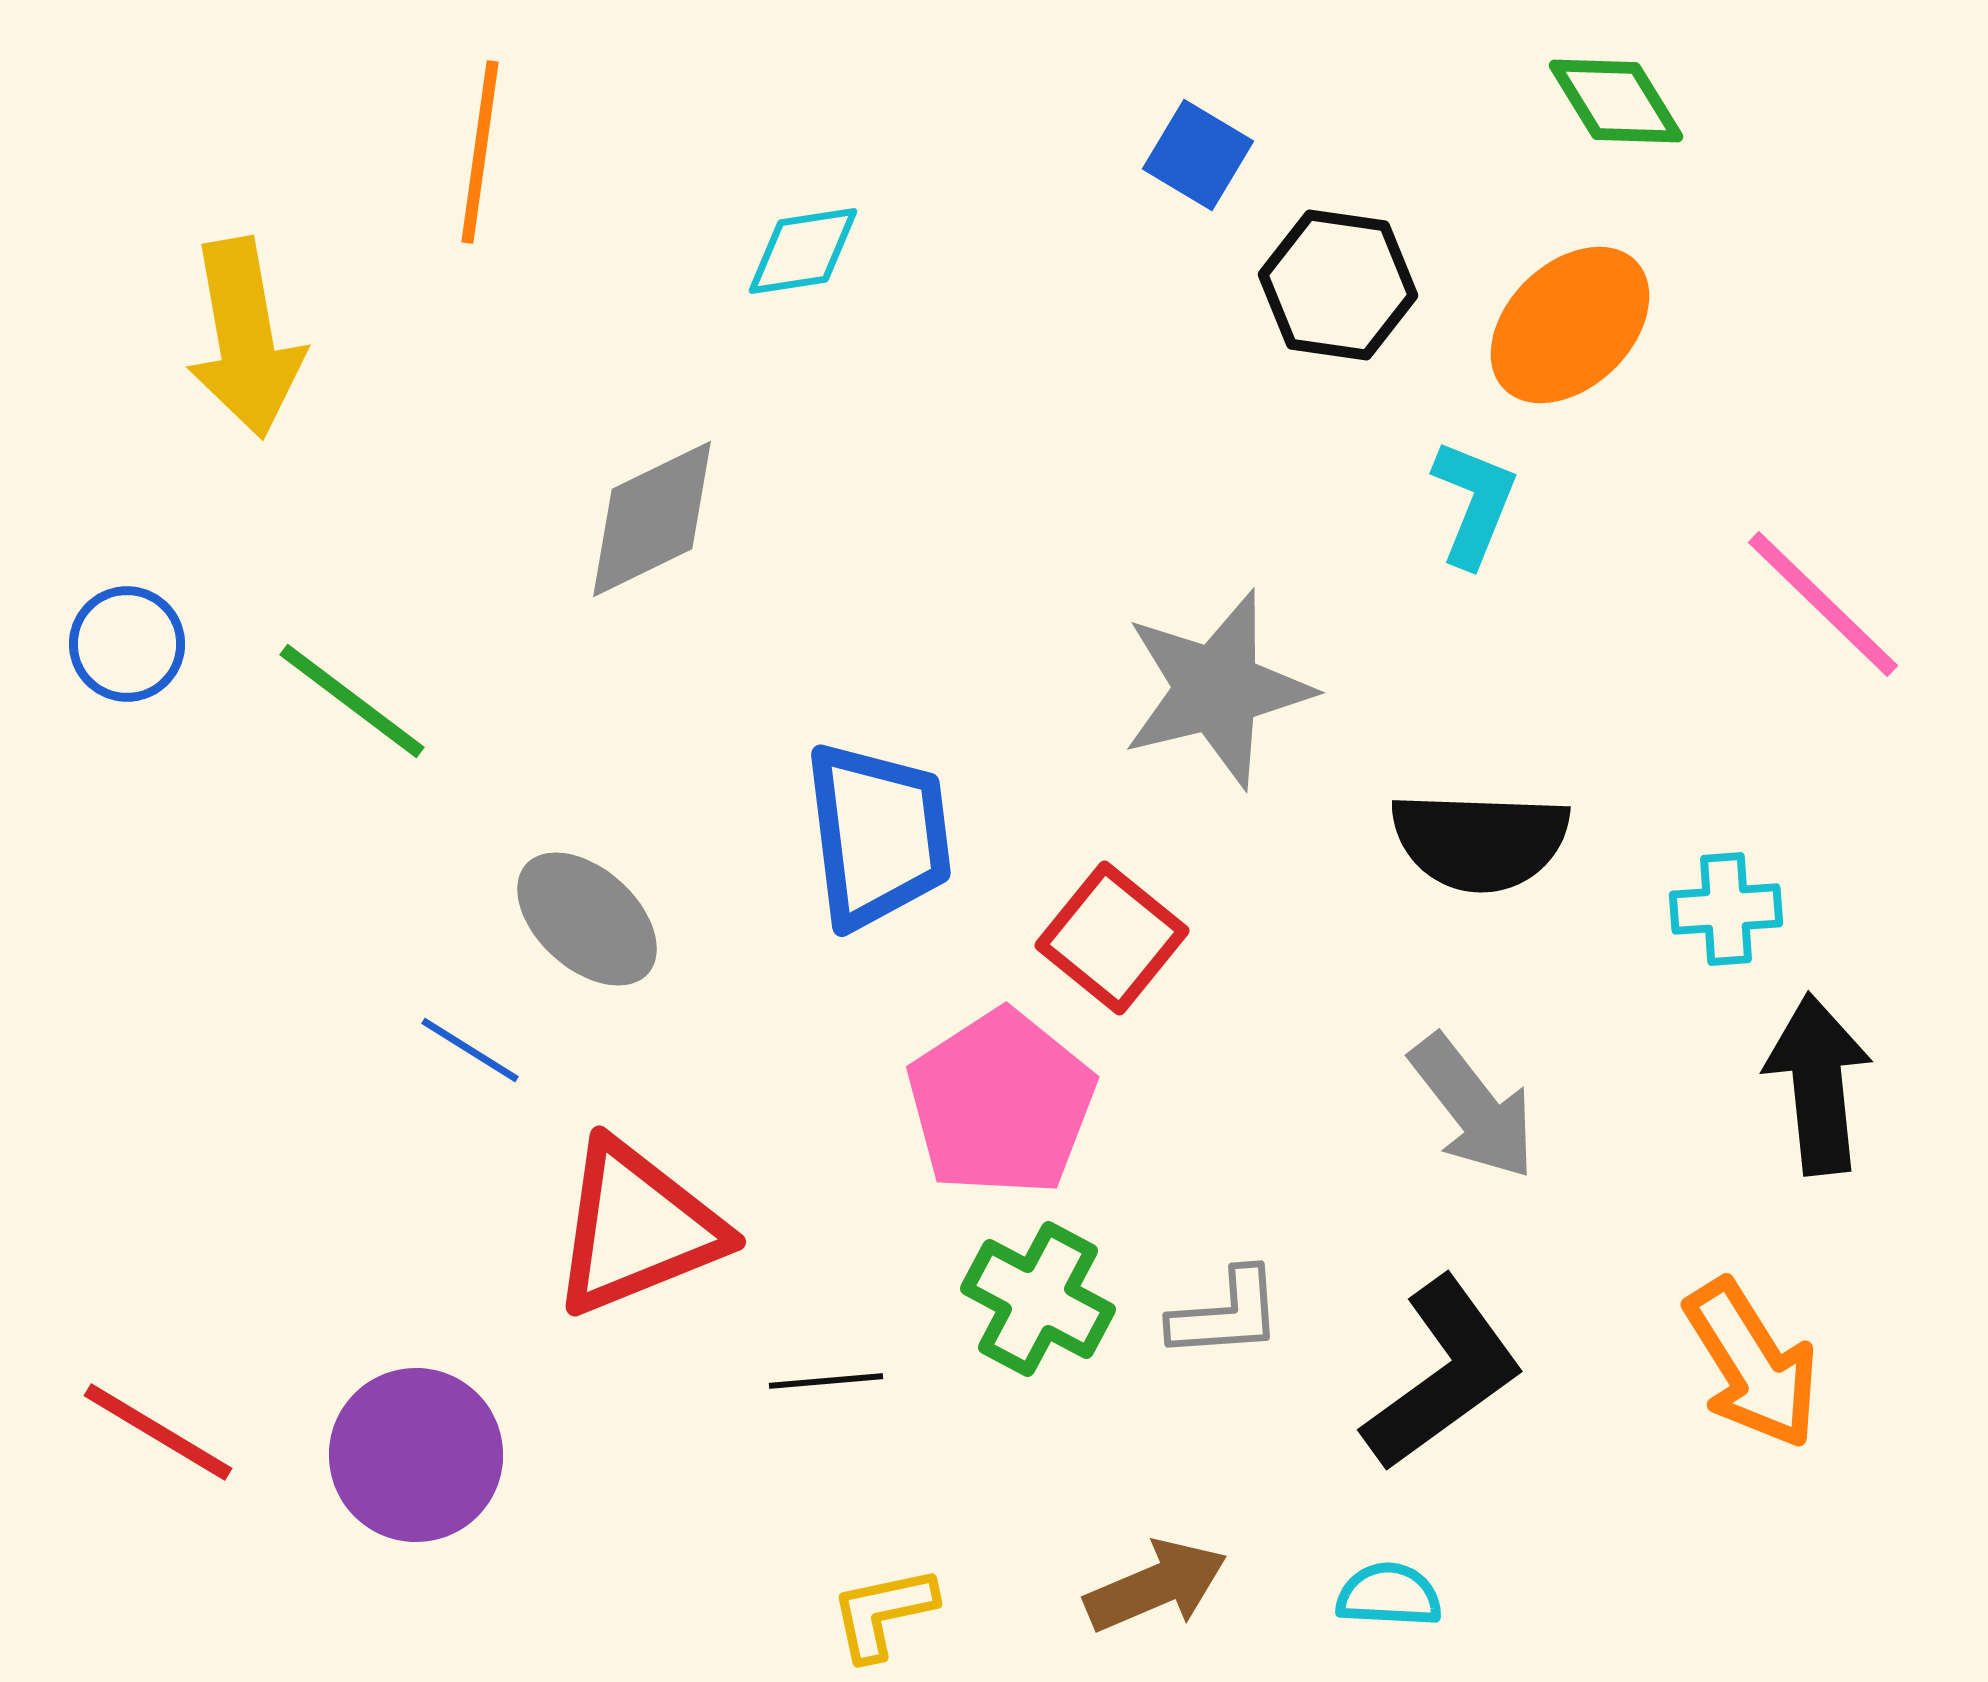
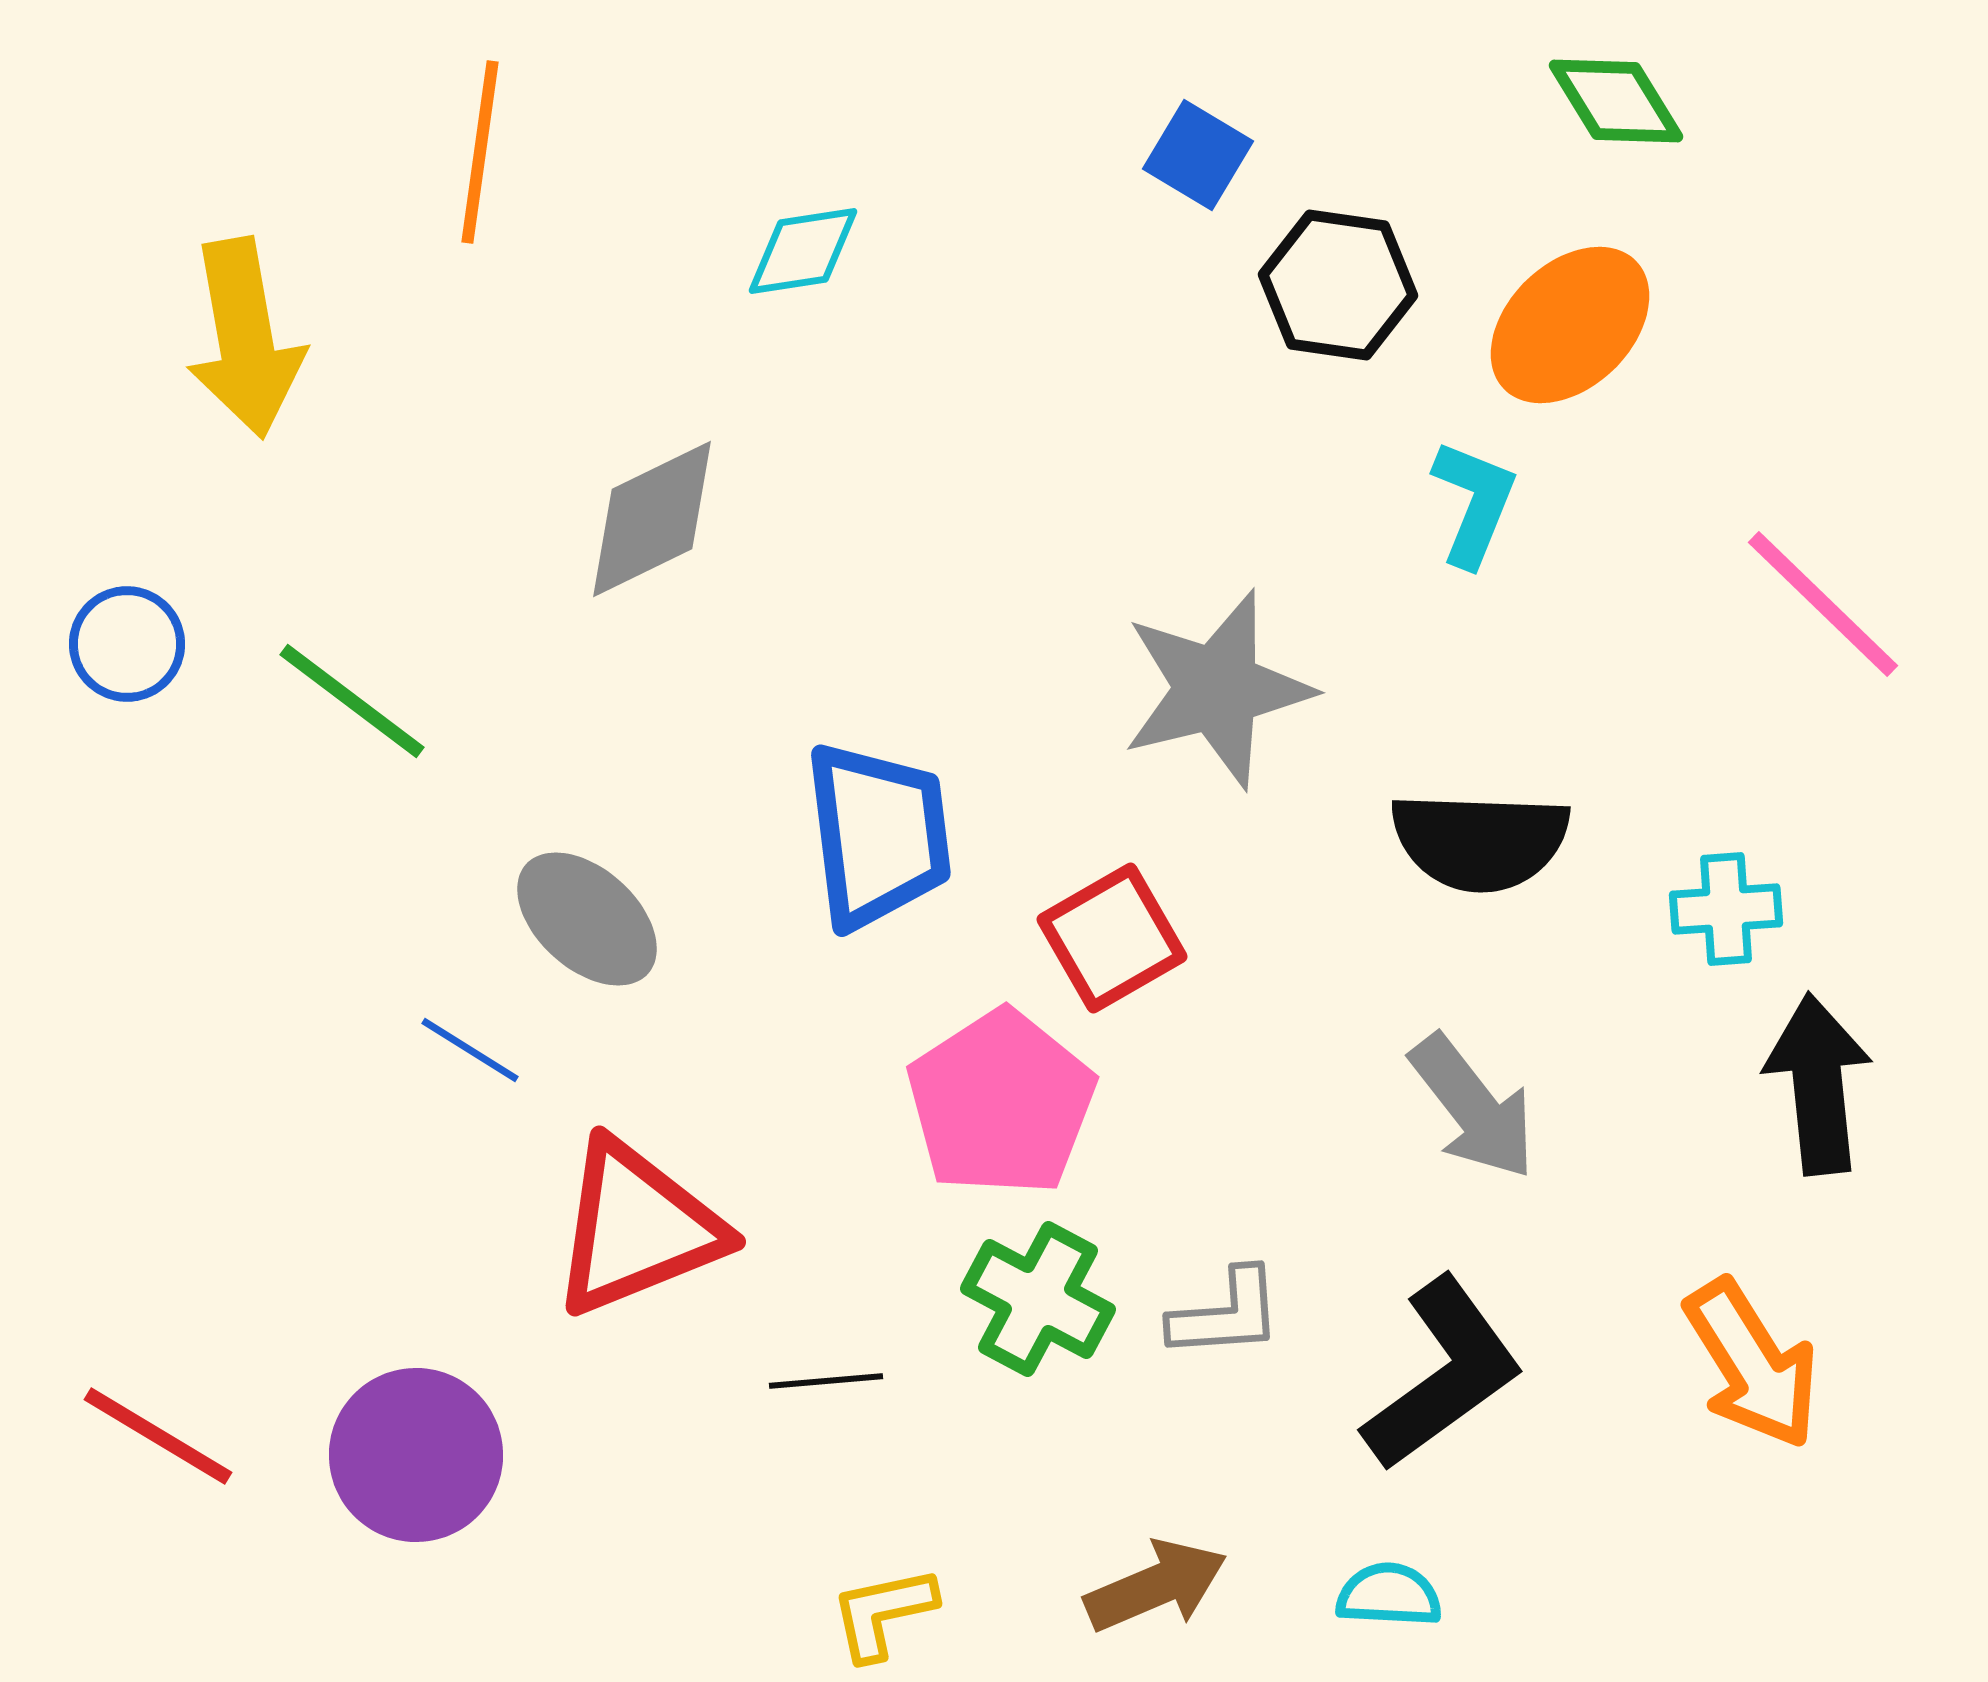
red square: rotated 21 degrees clockwise
red line: moved 4 px down
